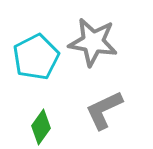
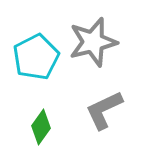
gray star: rotated 24 degrees counterclockwise
